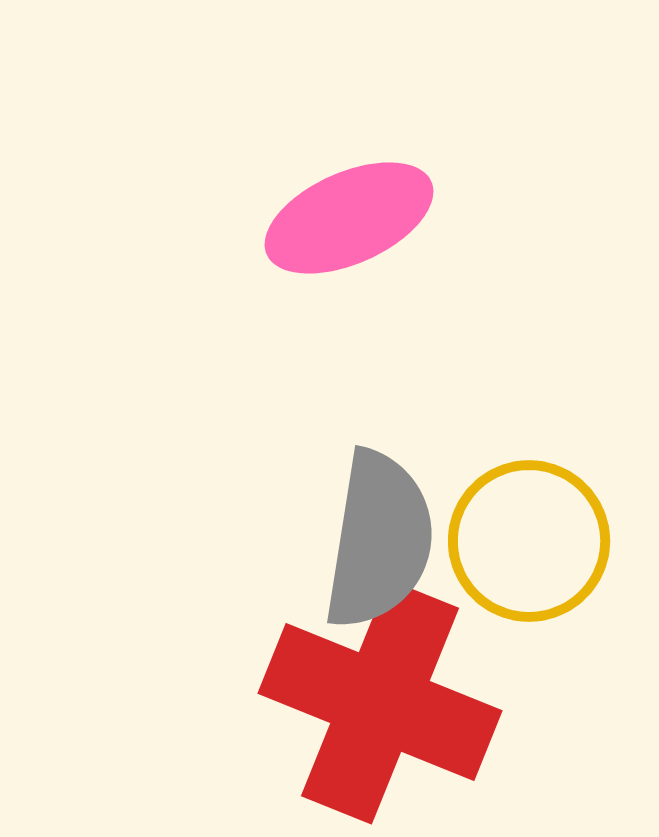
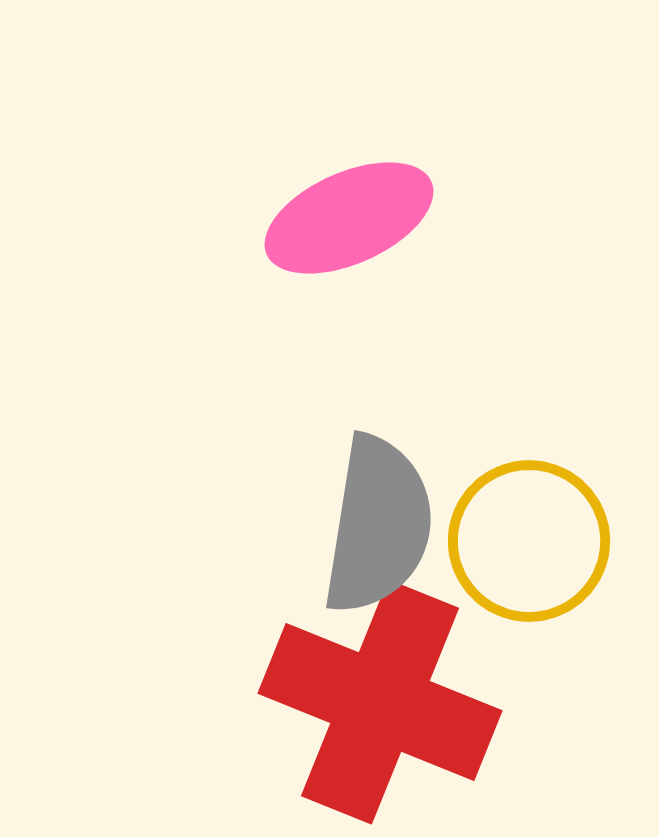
gray semicircle: moved 1 px left, 15 px up
